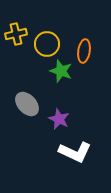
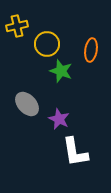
yellow cross: moved 1 px right, 8 px up
orange ellipse: moved 7 px right, 1 px up
white L-shape: rotated 56 degrees clockwise
